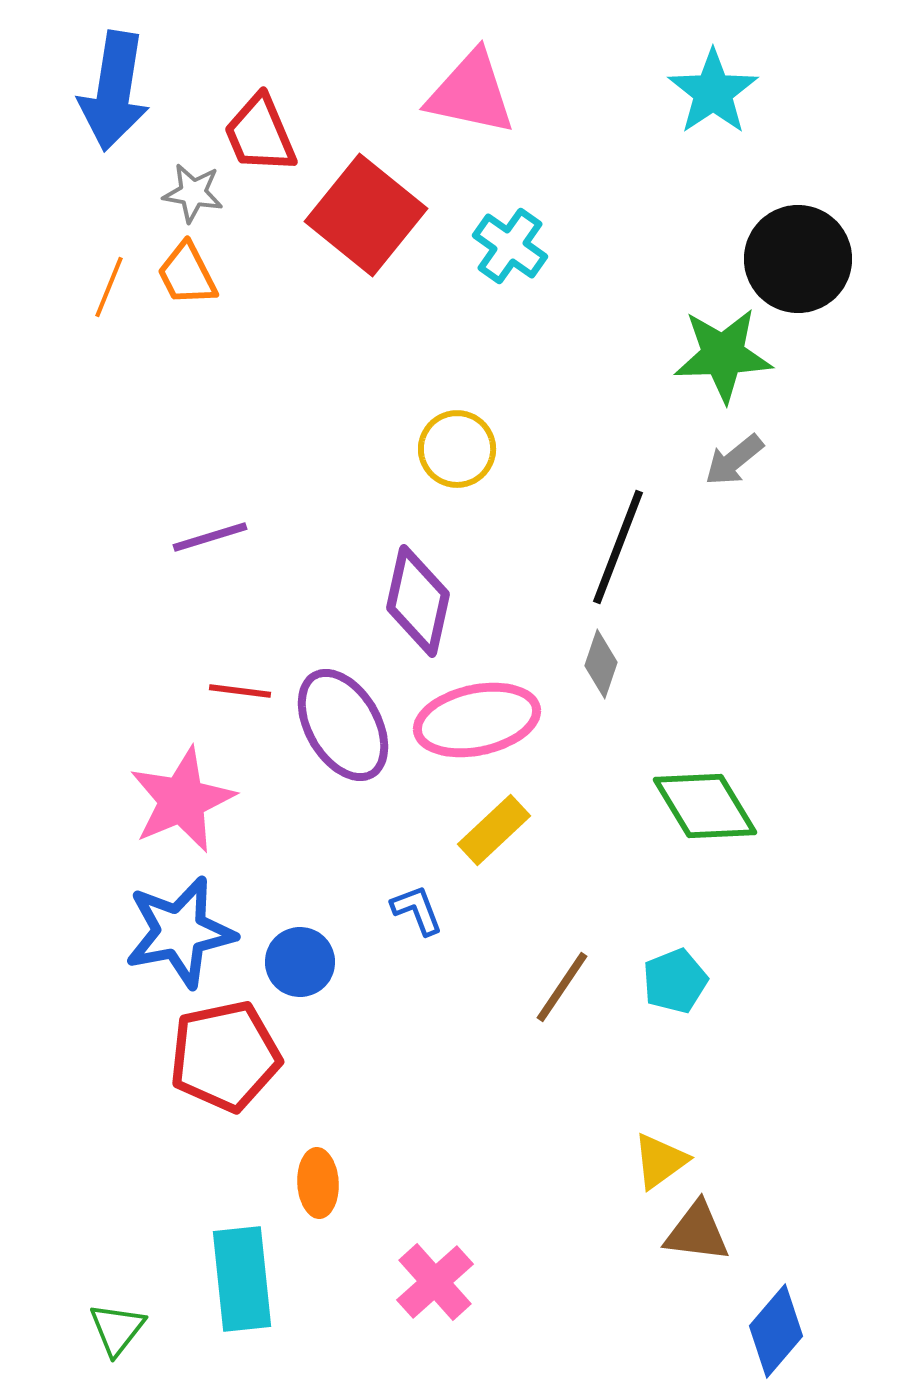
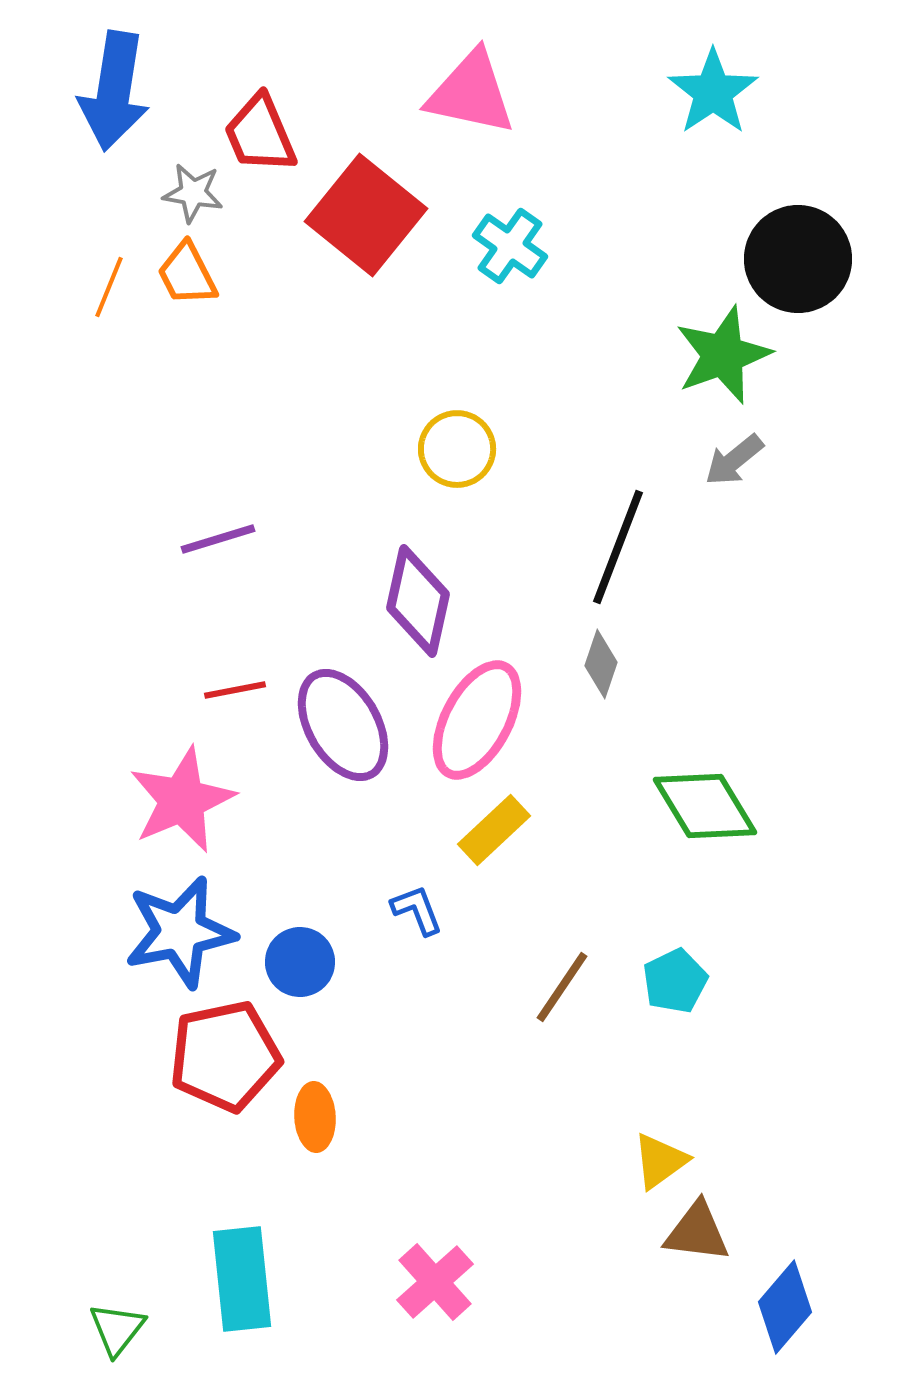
green star: rotated 18 degrees counterclockwise
purple line: moved 8 px right, 2 px down
red line: moved 5 px left, 1 px up; rotated 18 degrees counterclockwise
pink ellipse: rotated 50 degrees counterclockwise
cyan pentagon: rotated 4 degrees counterclockwise
orange ellipse: moved 3 px left, 66 px up
blue diamond: moved 9 px right, 24 px up
